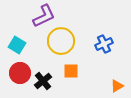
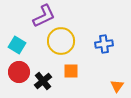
blue cross: rotated 18 degrees clockwise
red circle: moved 1 px left, 1 px up
orange triangle: rotated 24 degrees counterclockwise
